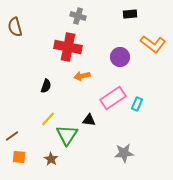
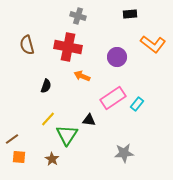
brown semicircle: moved 12 px right, 18 px down
purple circle: moved 3 px left
orange arrow: rotated 35 degrees clockwise
cyan rectangle: rotated 16 degrees clockwise
brown line: moved 3 px down
brown star: moved 1 px right
